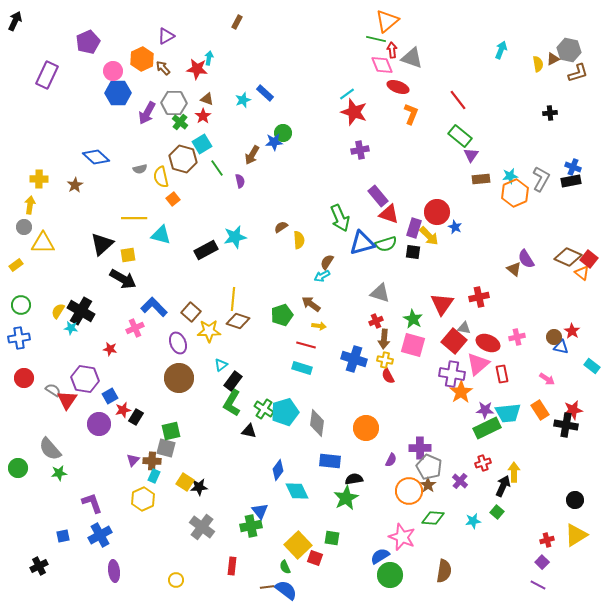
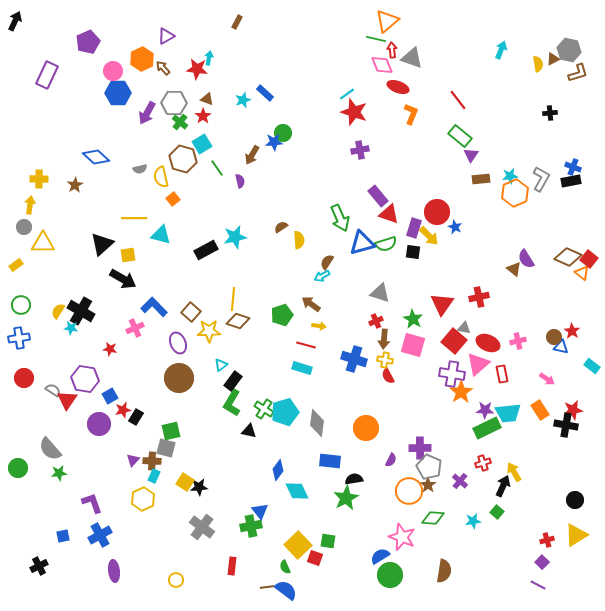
pink cross at (517, 337): moved 1 px right, 4 px down
yellow arrow at (514, 472): rotated 30 degrees counterclockwise
green square at (332, 538): moved 4 px left, 3 px down
